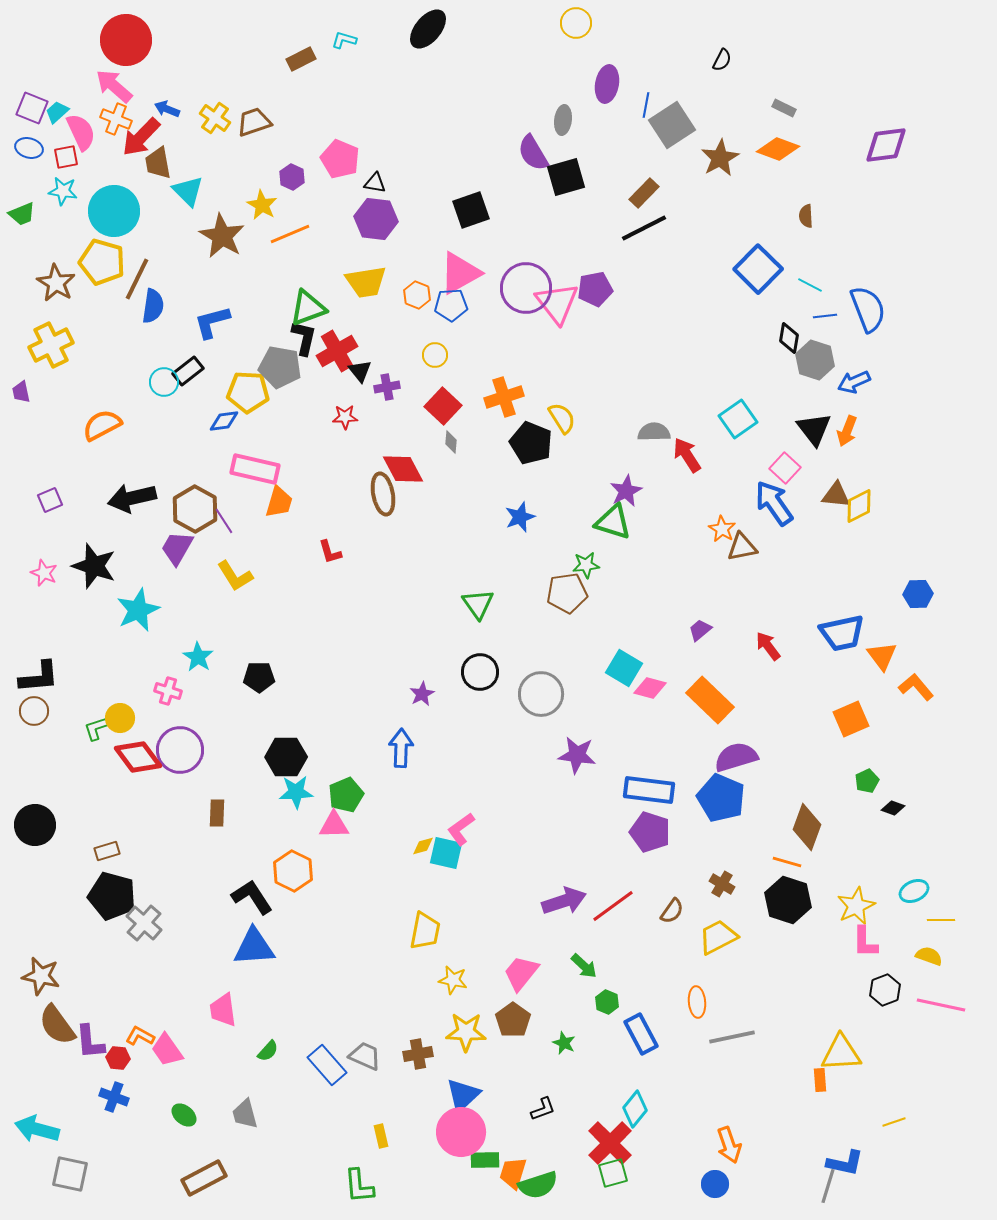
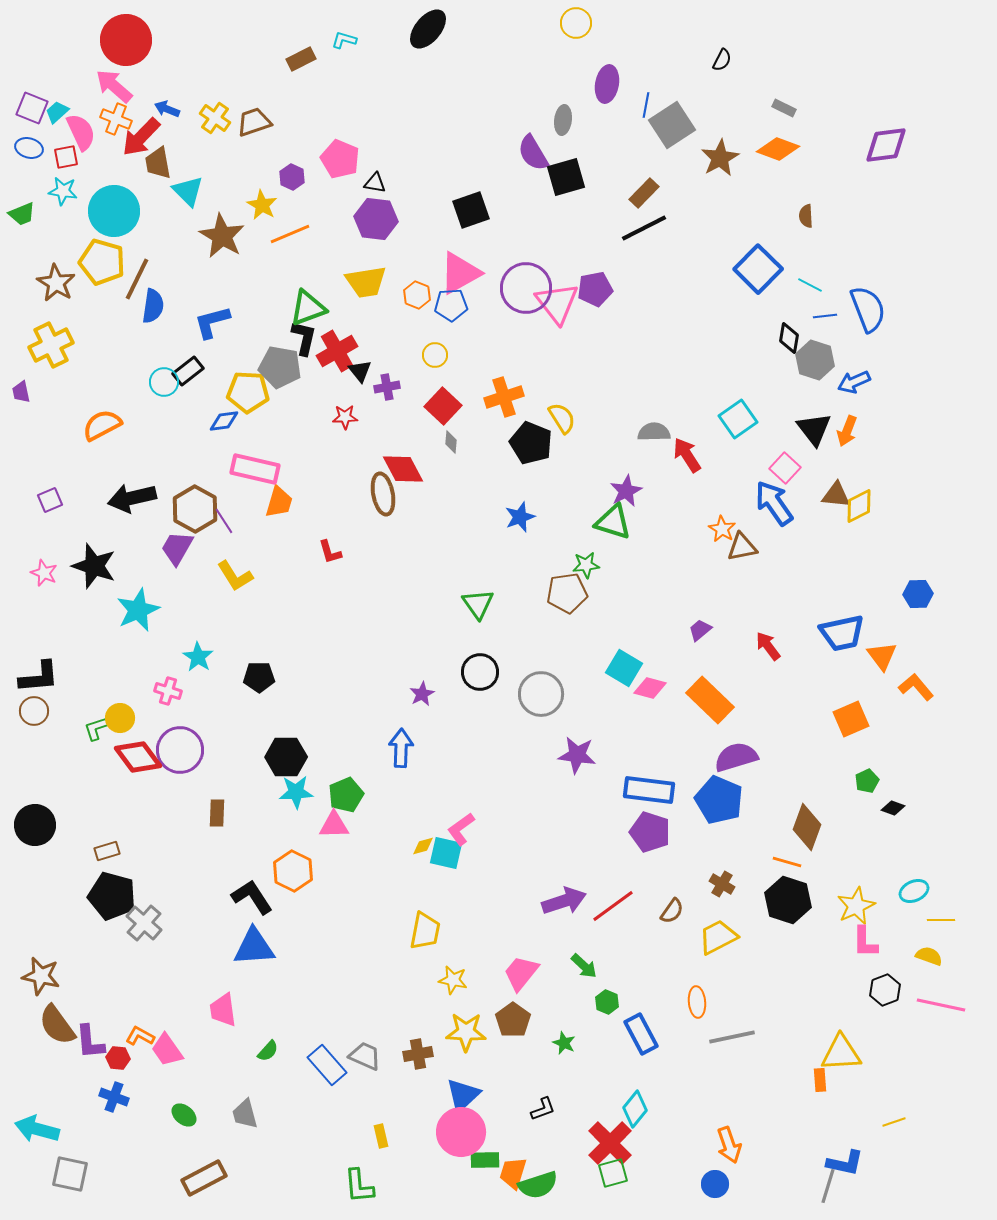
blue pentagon at (721, 798): moved 2 px left, 2 px down
